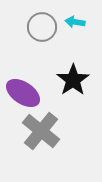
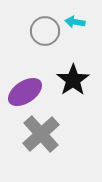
gray circle: moved 3 px right, 4 px down
purple ellipse: moved 2 px right, 1 px up; rotated 68 degrees counterclockwise
gray cross: moved 3 px down; rotated 9 degrees clockwise
